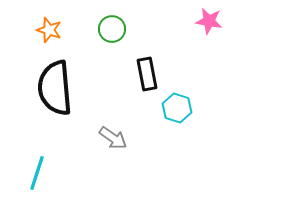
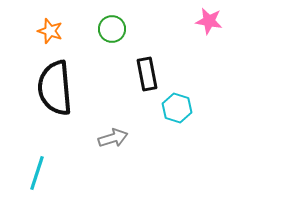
orange star: moved 1 px right, 1 px down
gray arrow: rotated 52 degrees counterclockwise
